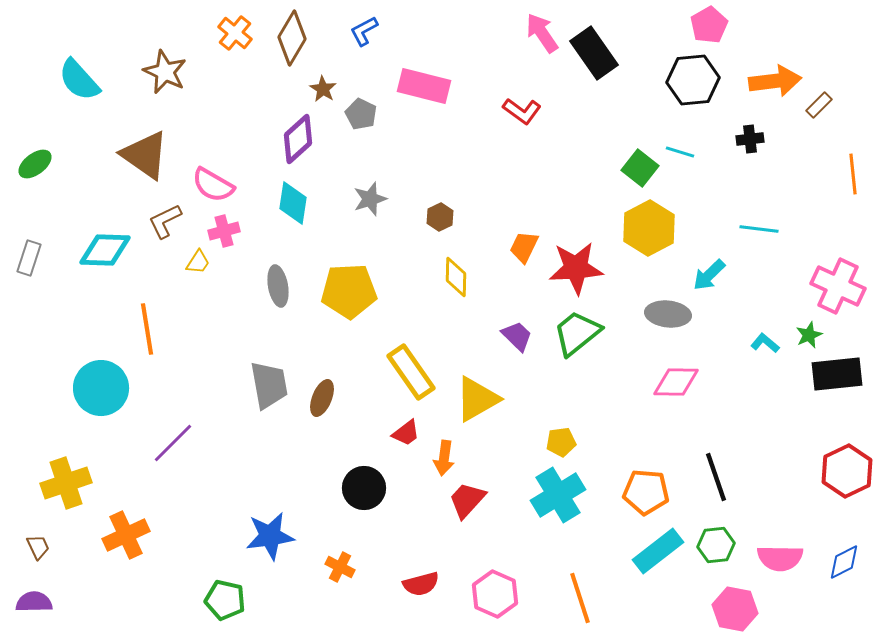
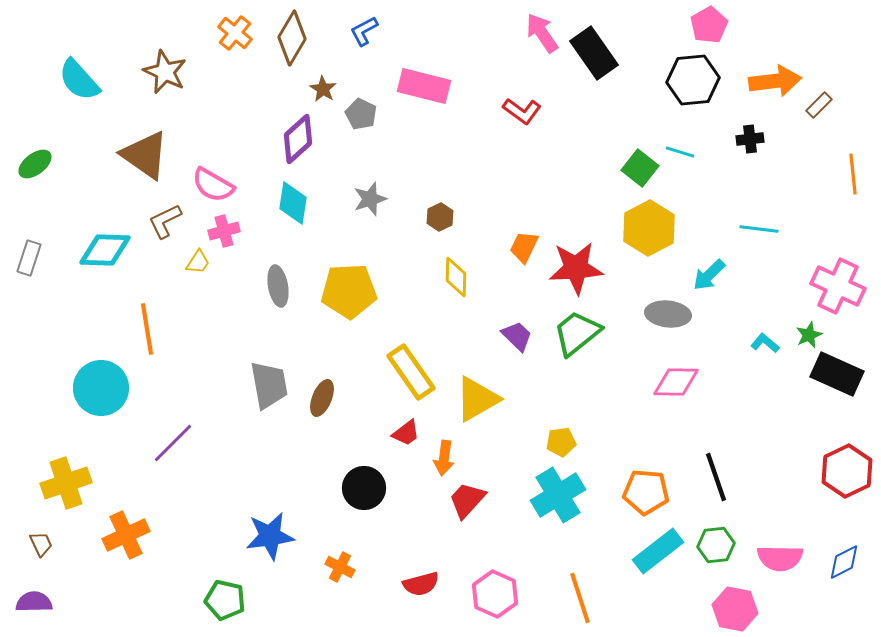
black rectangle at (837, 374): rotated 30 degrees clockwise
brown trapezoid at (38, 547): moved 3 px right, 3 px up
